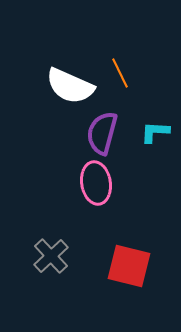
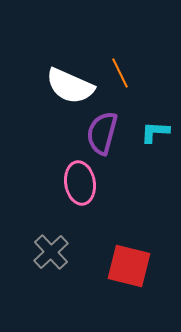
pink ellipse: moved 16 px left
gray cross: moved 4 px up
